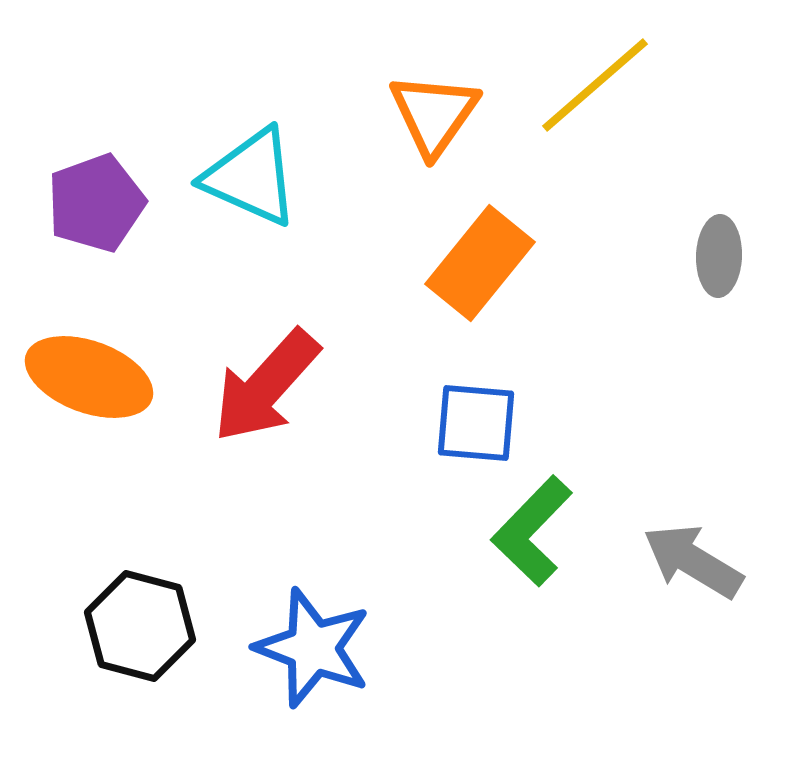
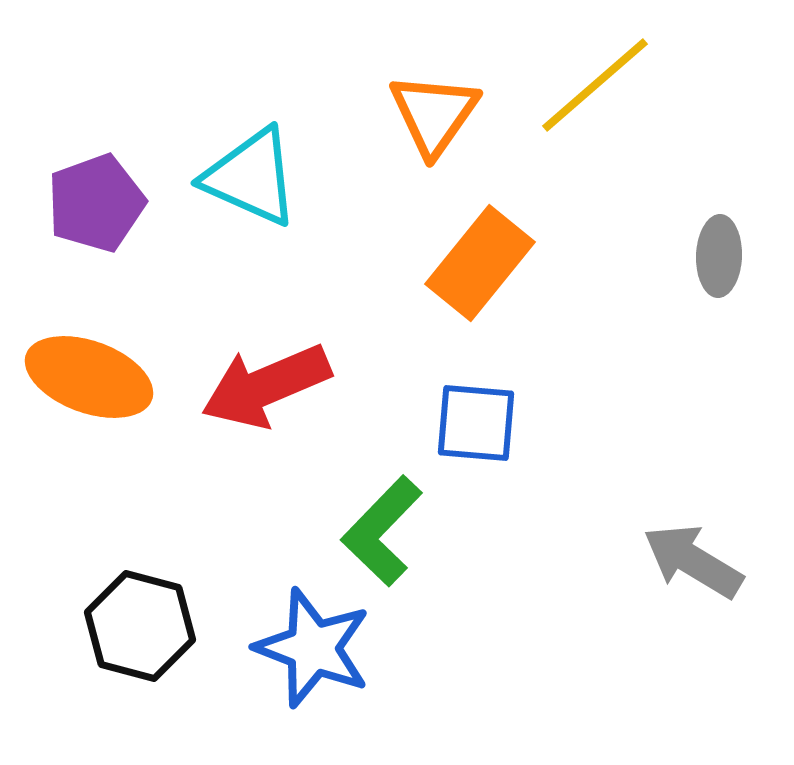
red arrow: rotated 25 degrees clockwise
green L-shape: moved 150 px left
